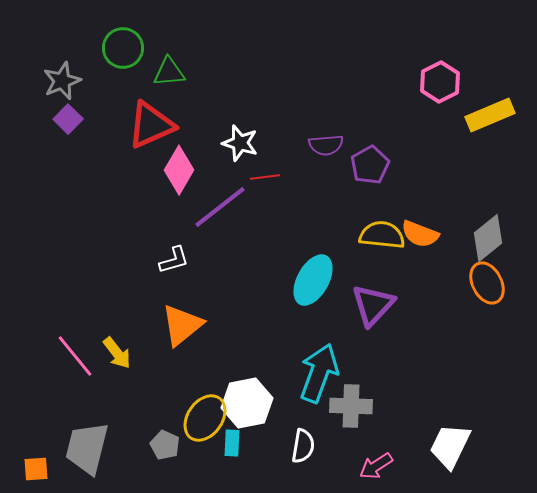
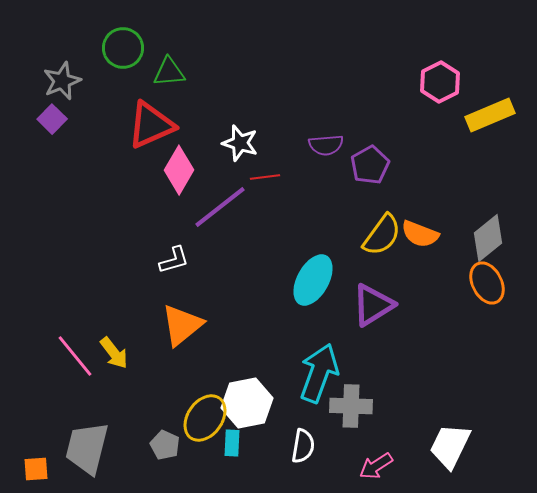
purple square: moved 16 px left
yellow semicircle: rotated 120 degrees clockwise
purple triangle: rotated 15 degrees clockwise
yellow arrow: moved 3 px left
